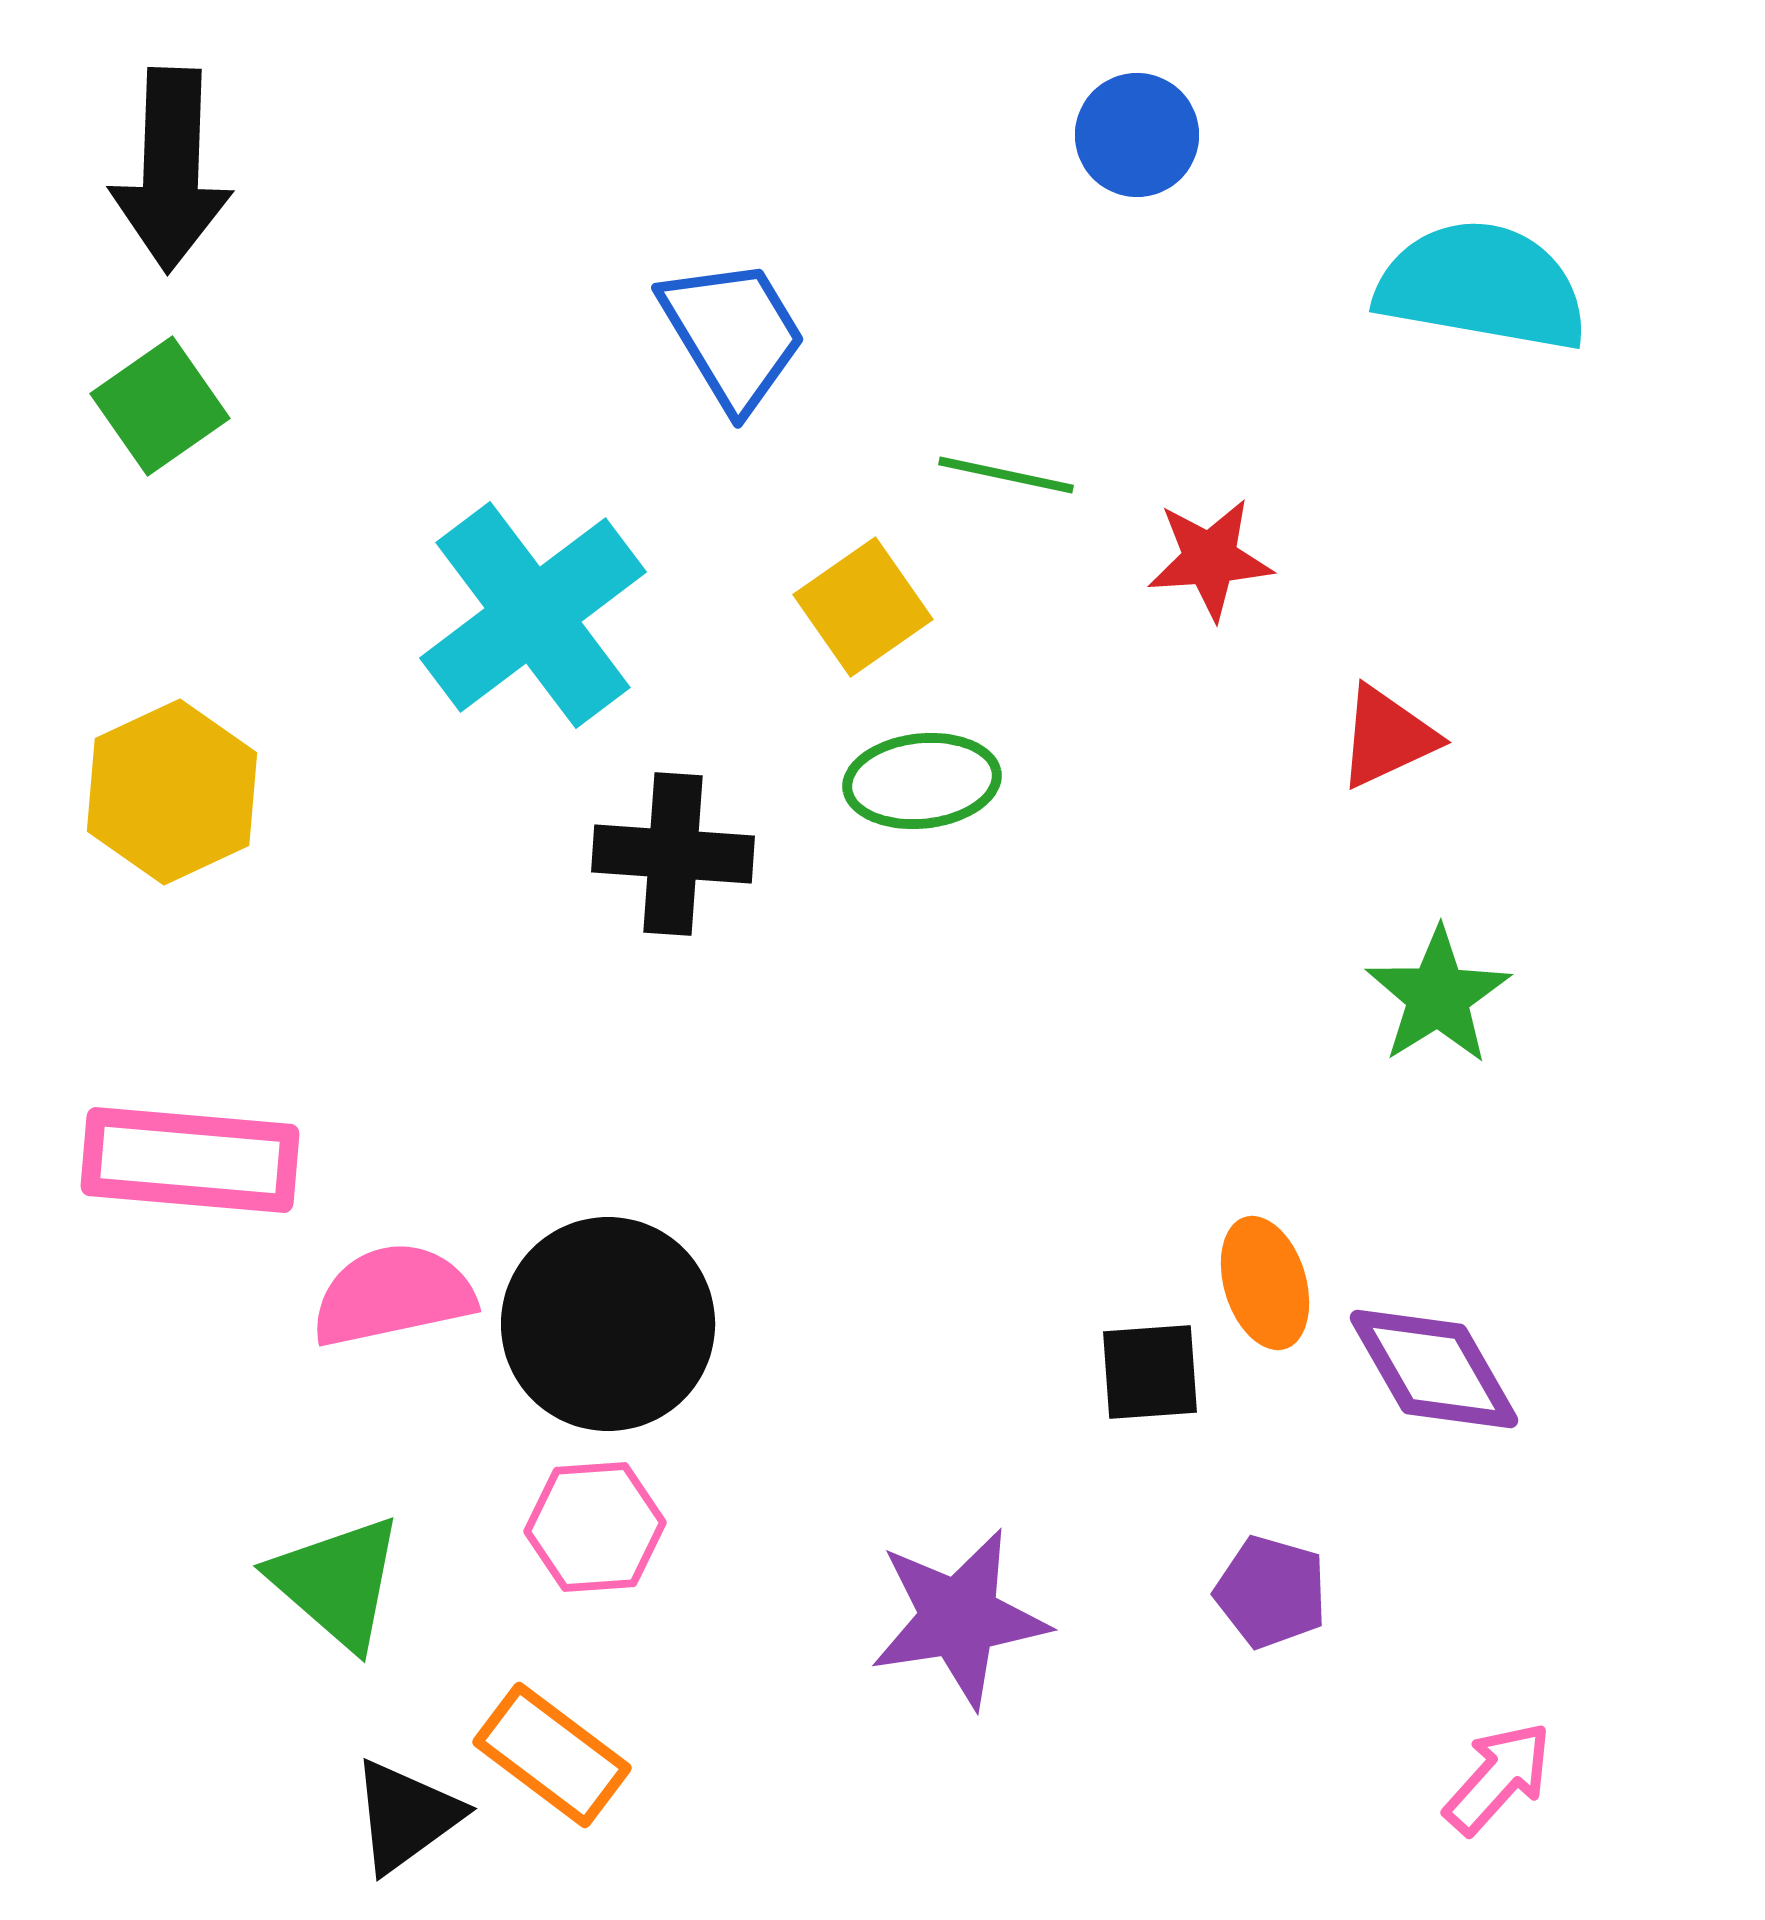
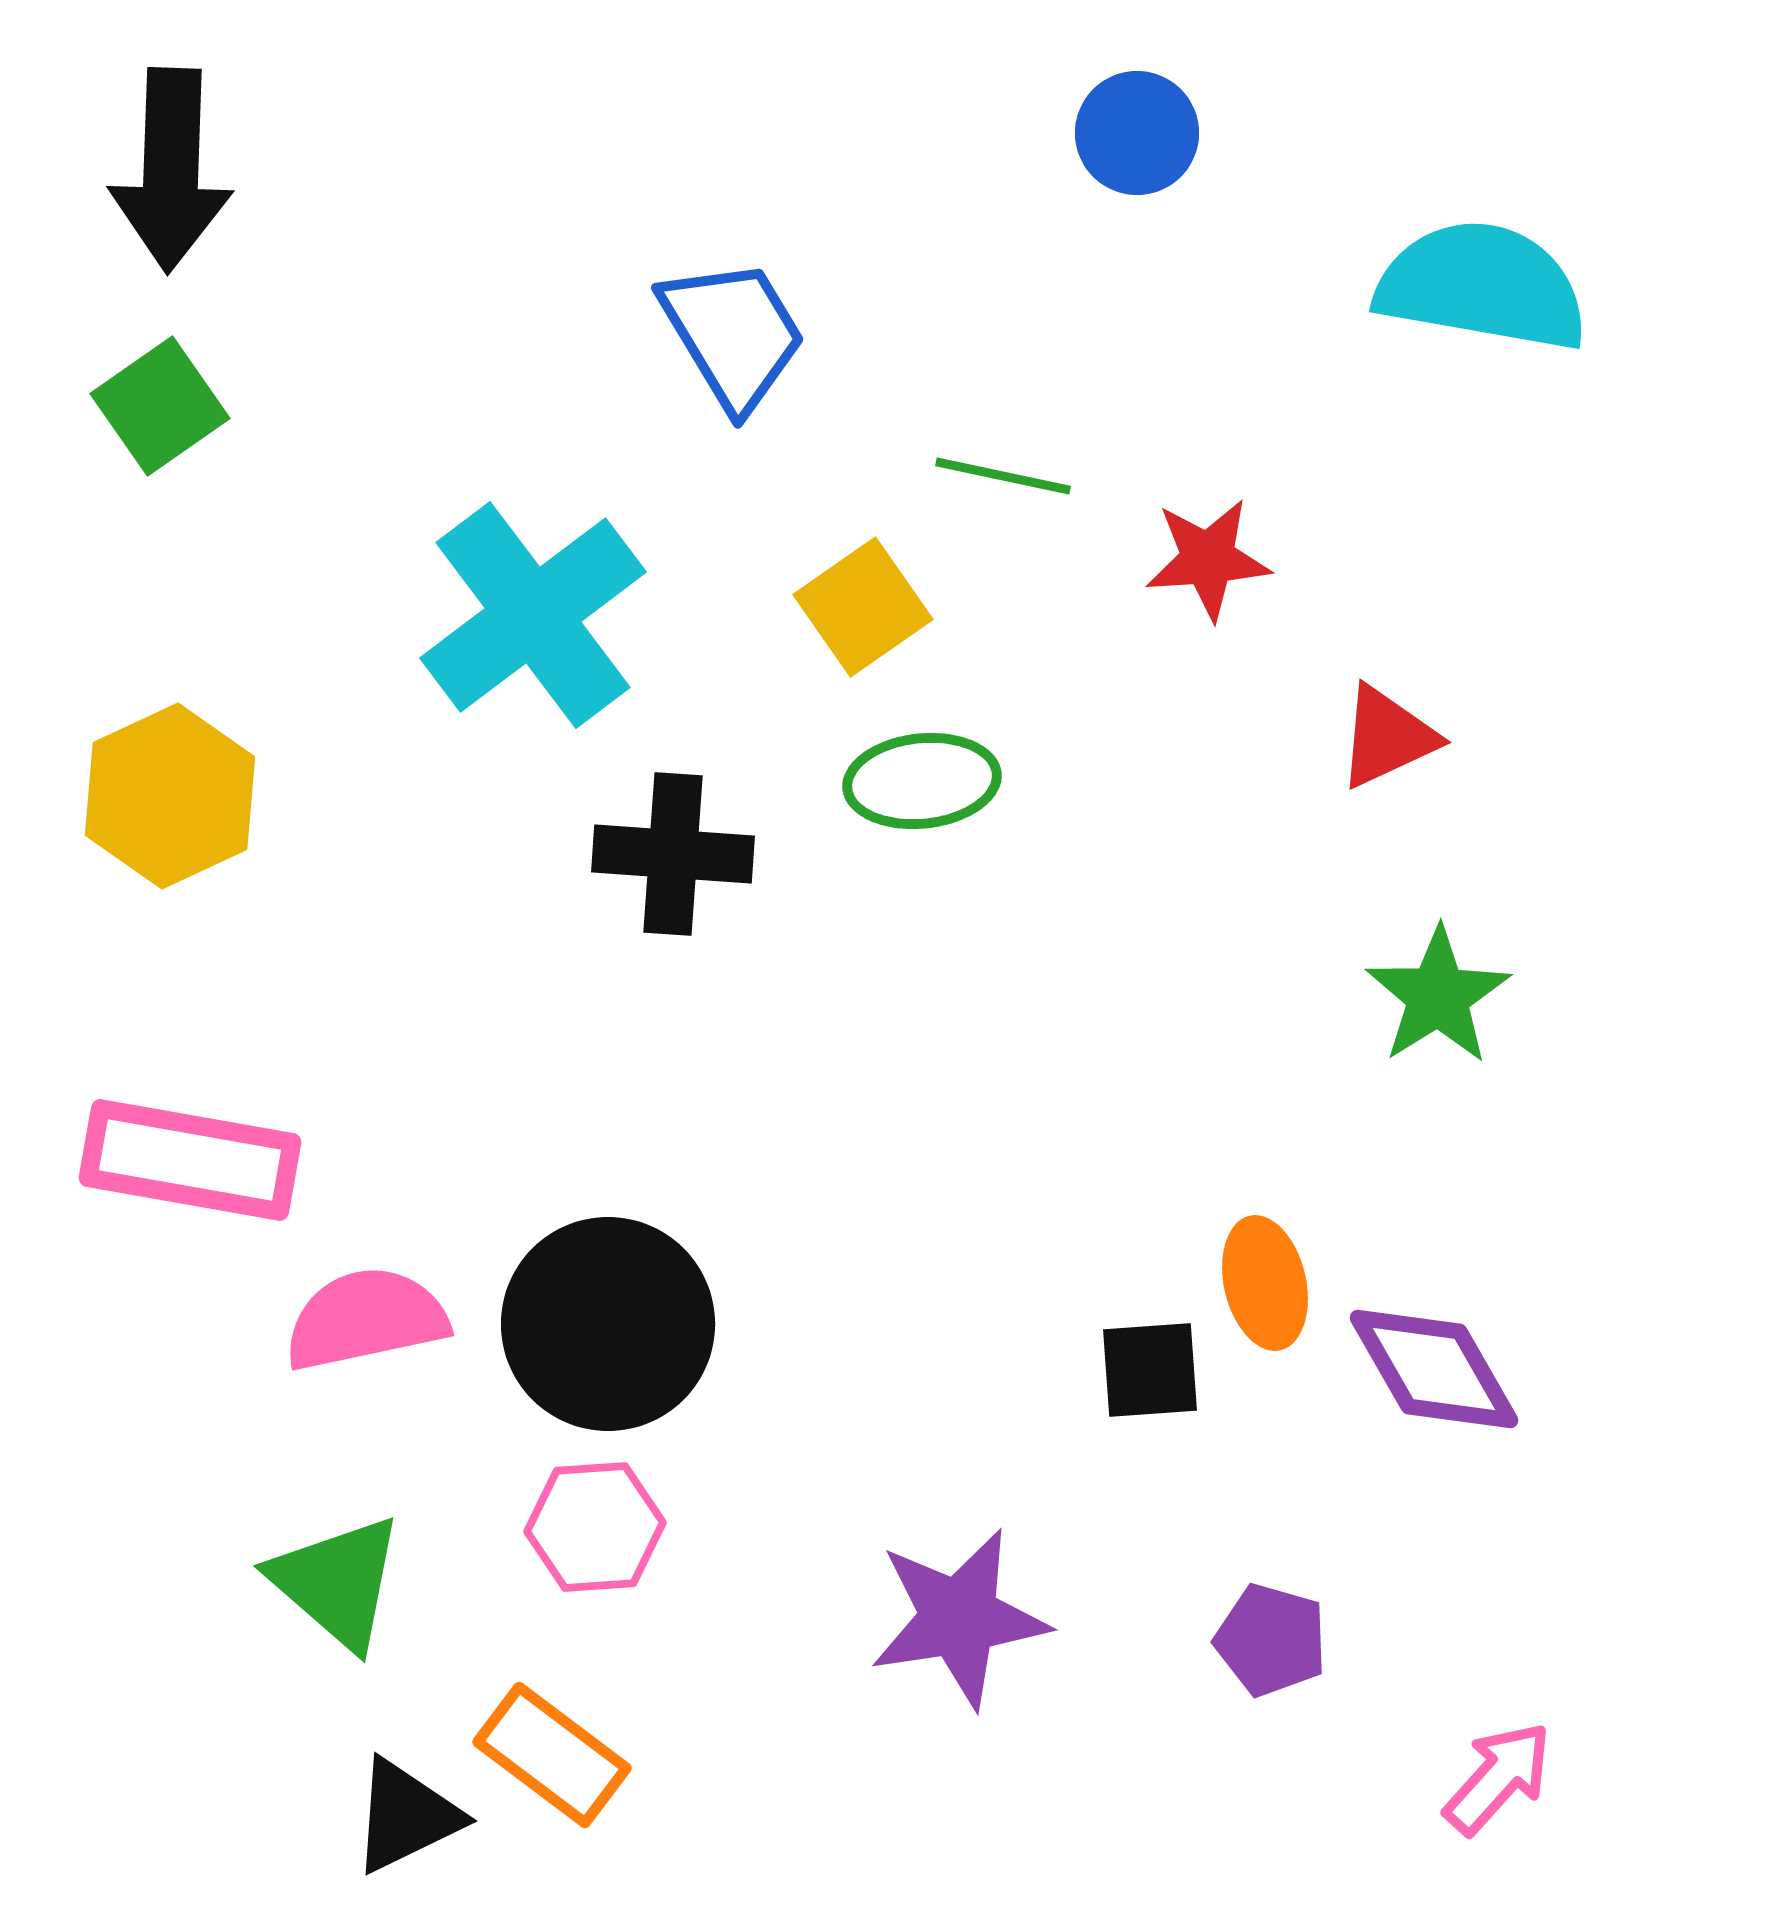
blue circle: moved 2 px up
green line: moved 3 px left, 1 px down
red star: moved 2 px left
yellow hexagon: moved 2 px left, 4 px down
pink rectangle: rotated 5 degrees clockwise
orange ellipse: rotated 4 degrees clockwise
pink semicircle: moved 27 px left, 24 px down
black square: moved 2 px up
purple pentagon: moved 48 px down
black triangle: rotated 10 degrees clockwise
